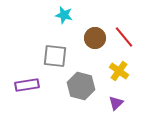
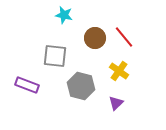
purple rectangle: rotated 30 degrees clockwise
